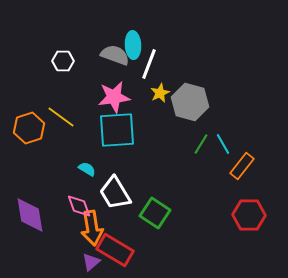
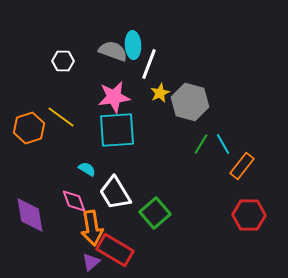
gray semicircle: moved 2 px left, 4 px up
pink diamond: moved 5 px left, 5 px up
green square: rotated 16 degrees clockwise
